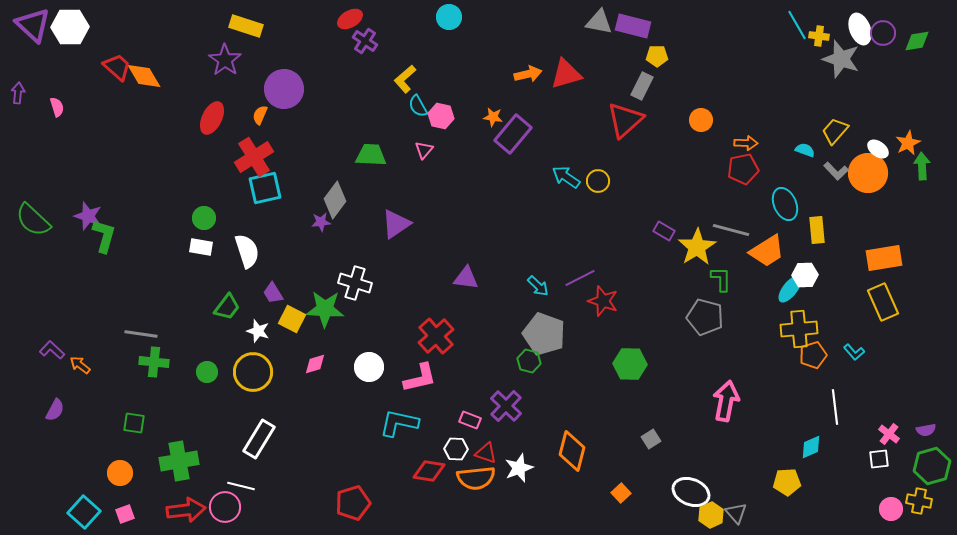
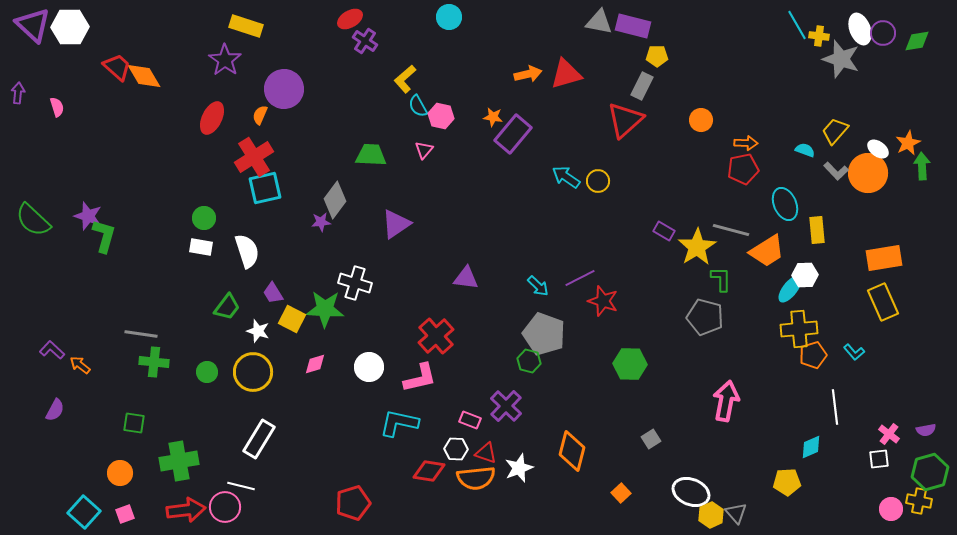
green hexagon at (932, 466): moved 2 px left, 6 px down
